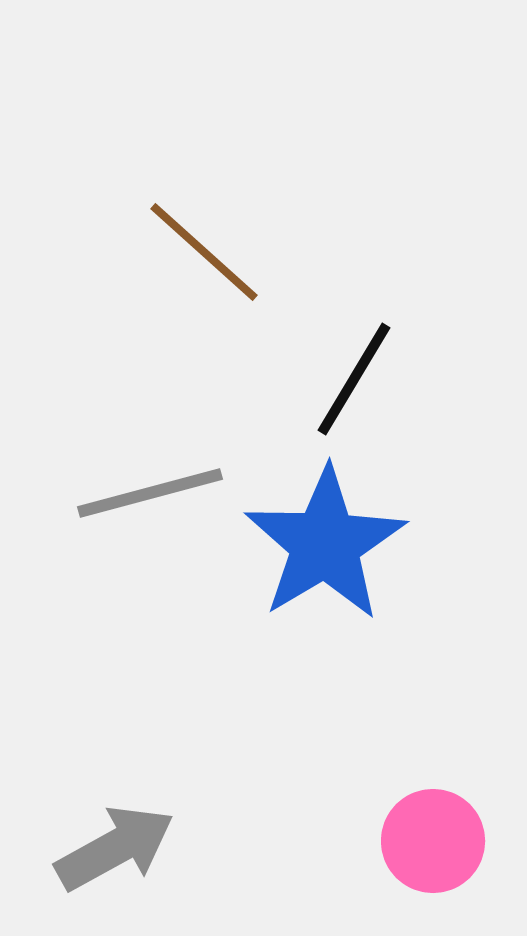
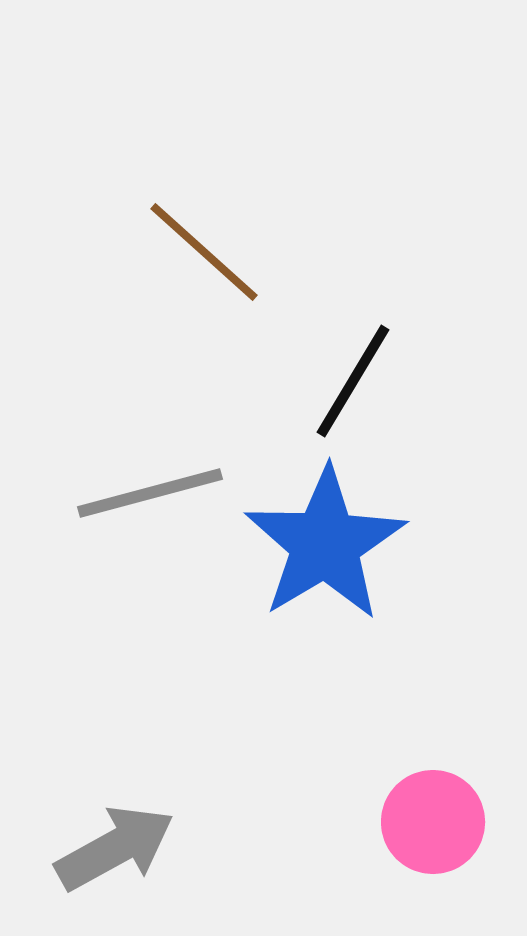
black line: moved 1 px left, 2 px down
pink circle: moved 19 px up
